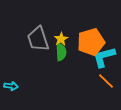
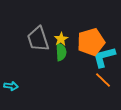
orange line: moved 3 px left, 1 px up
